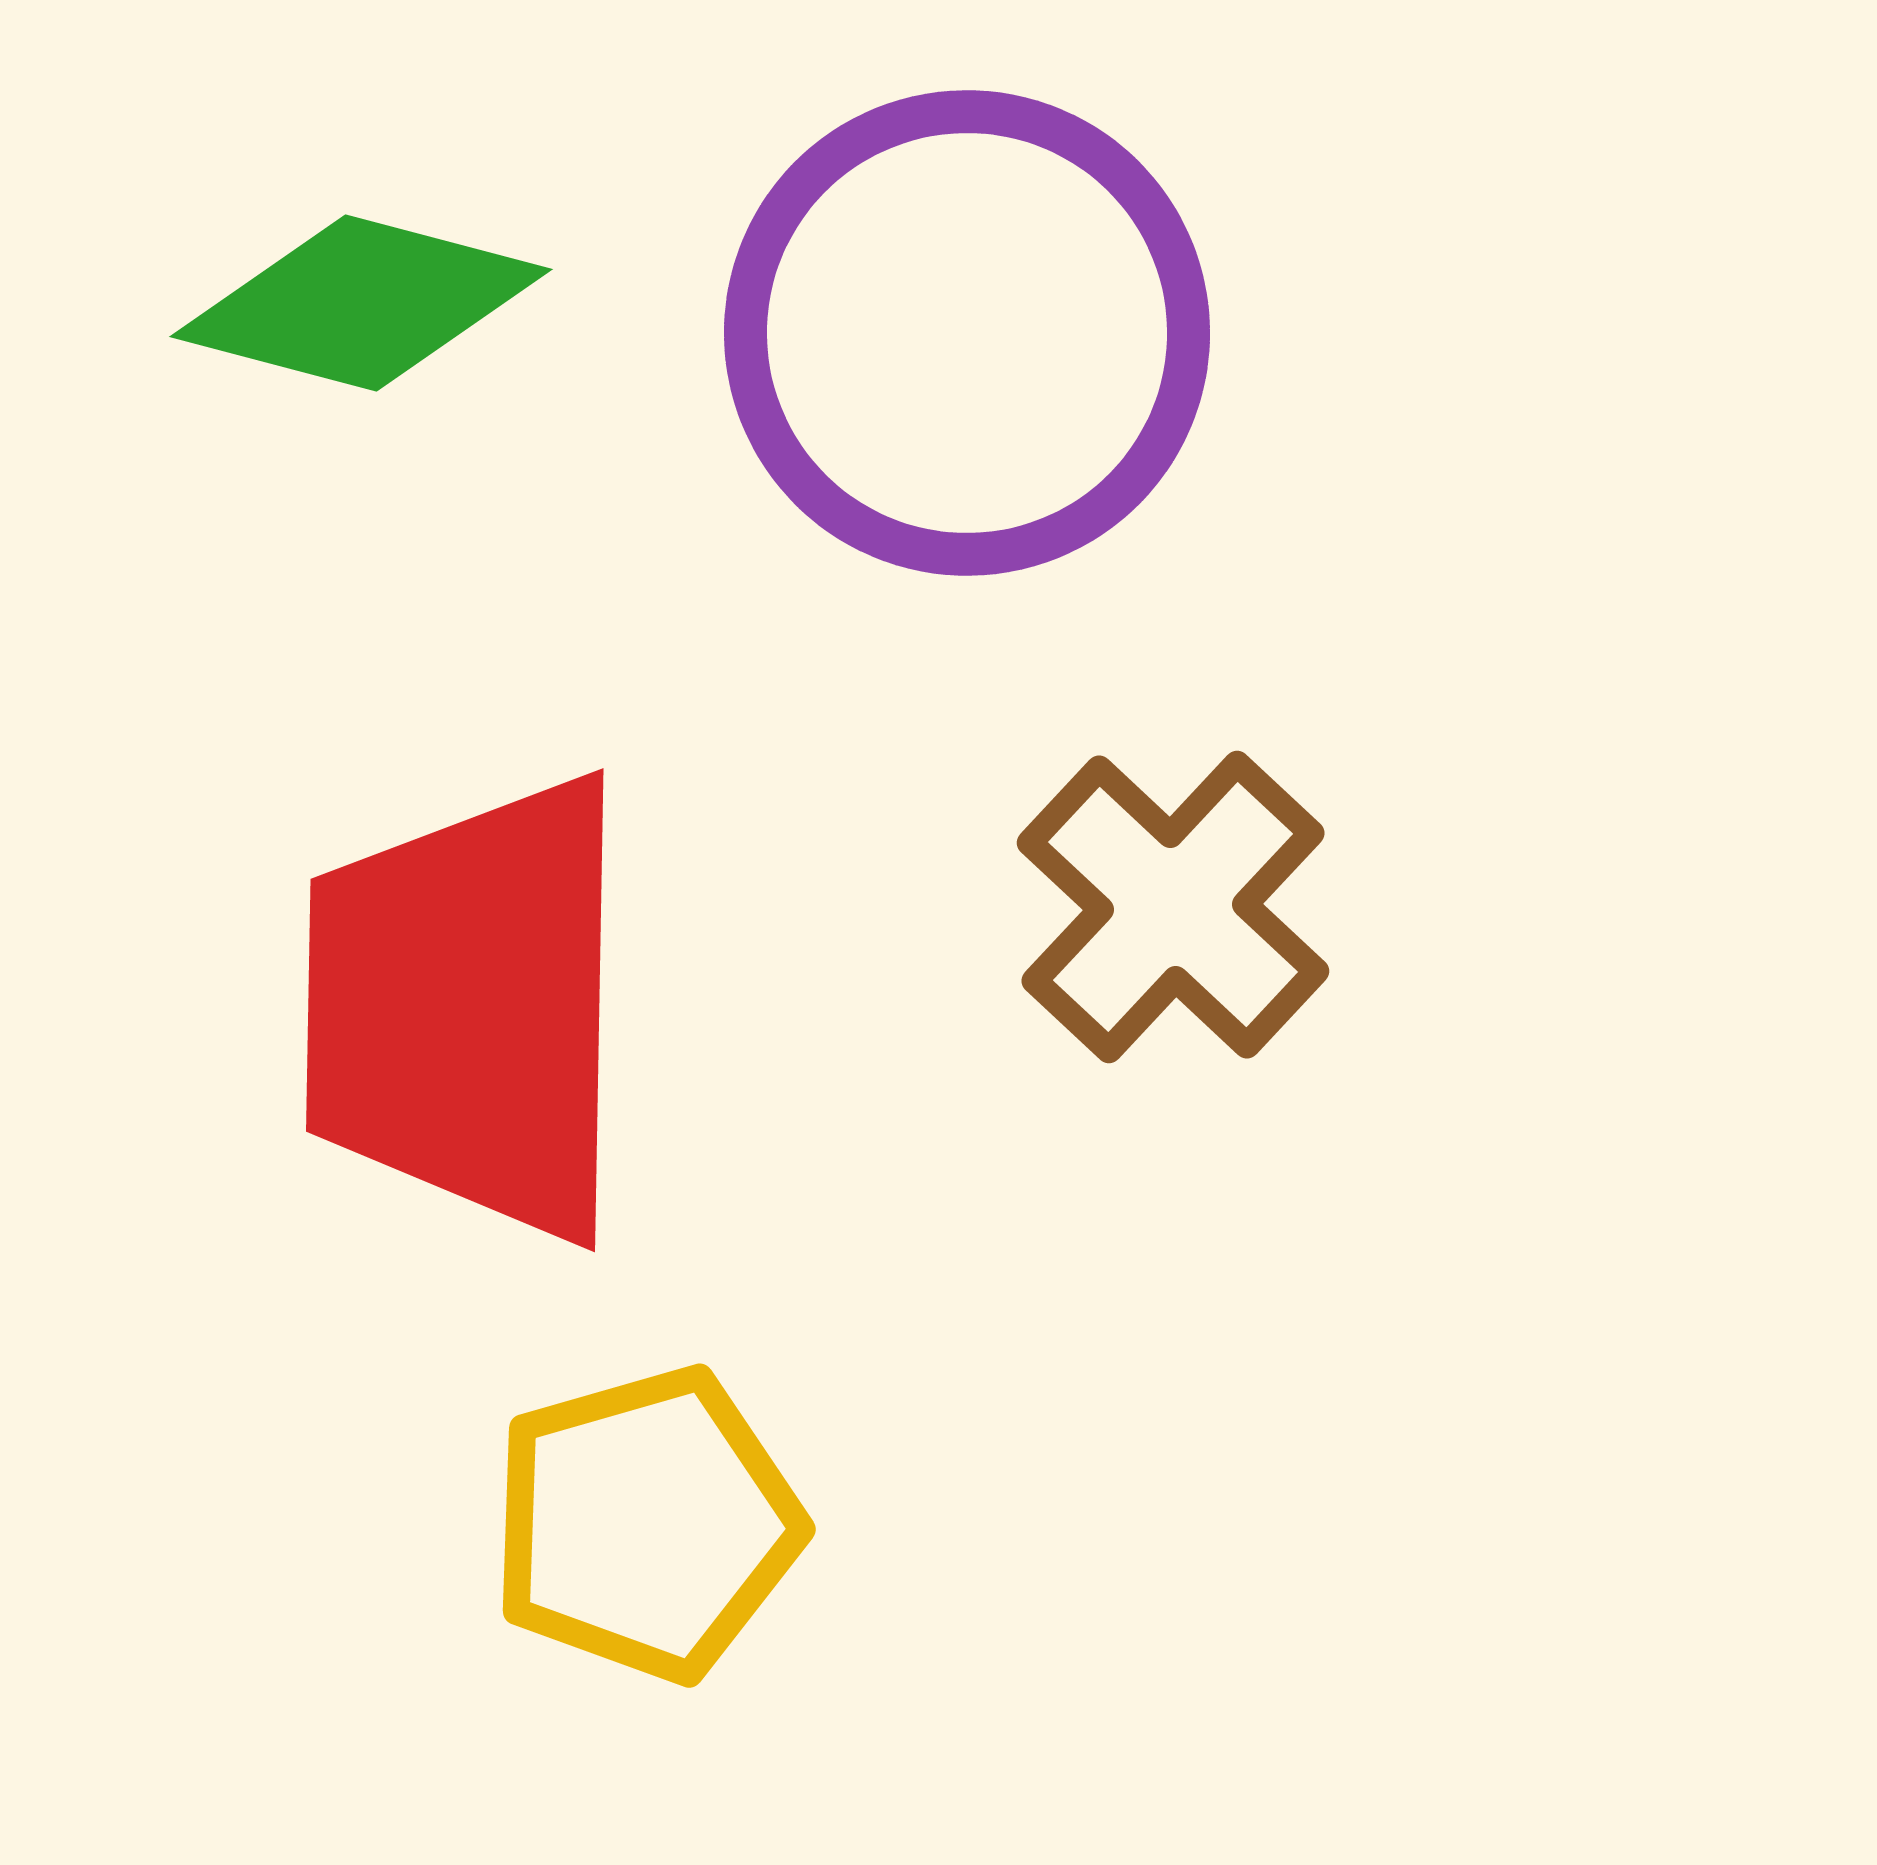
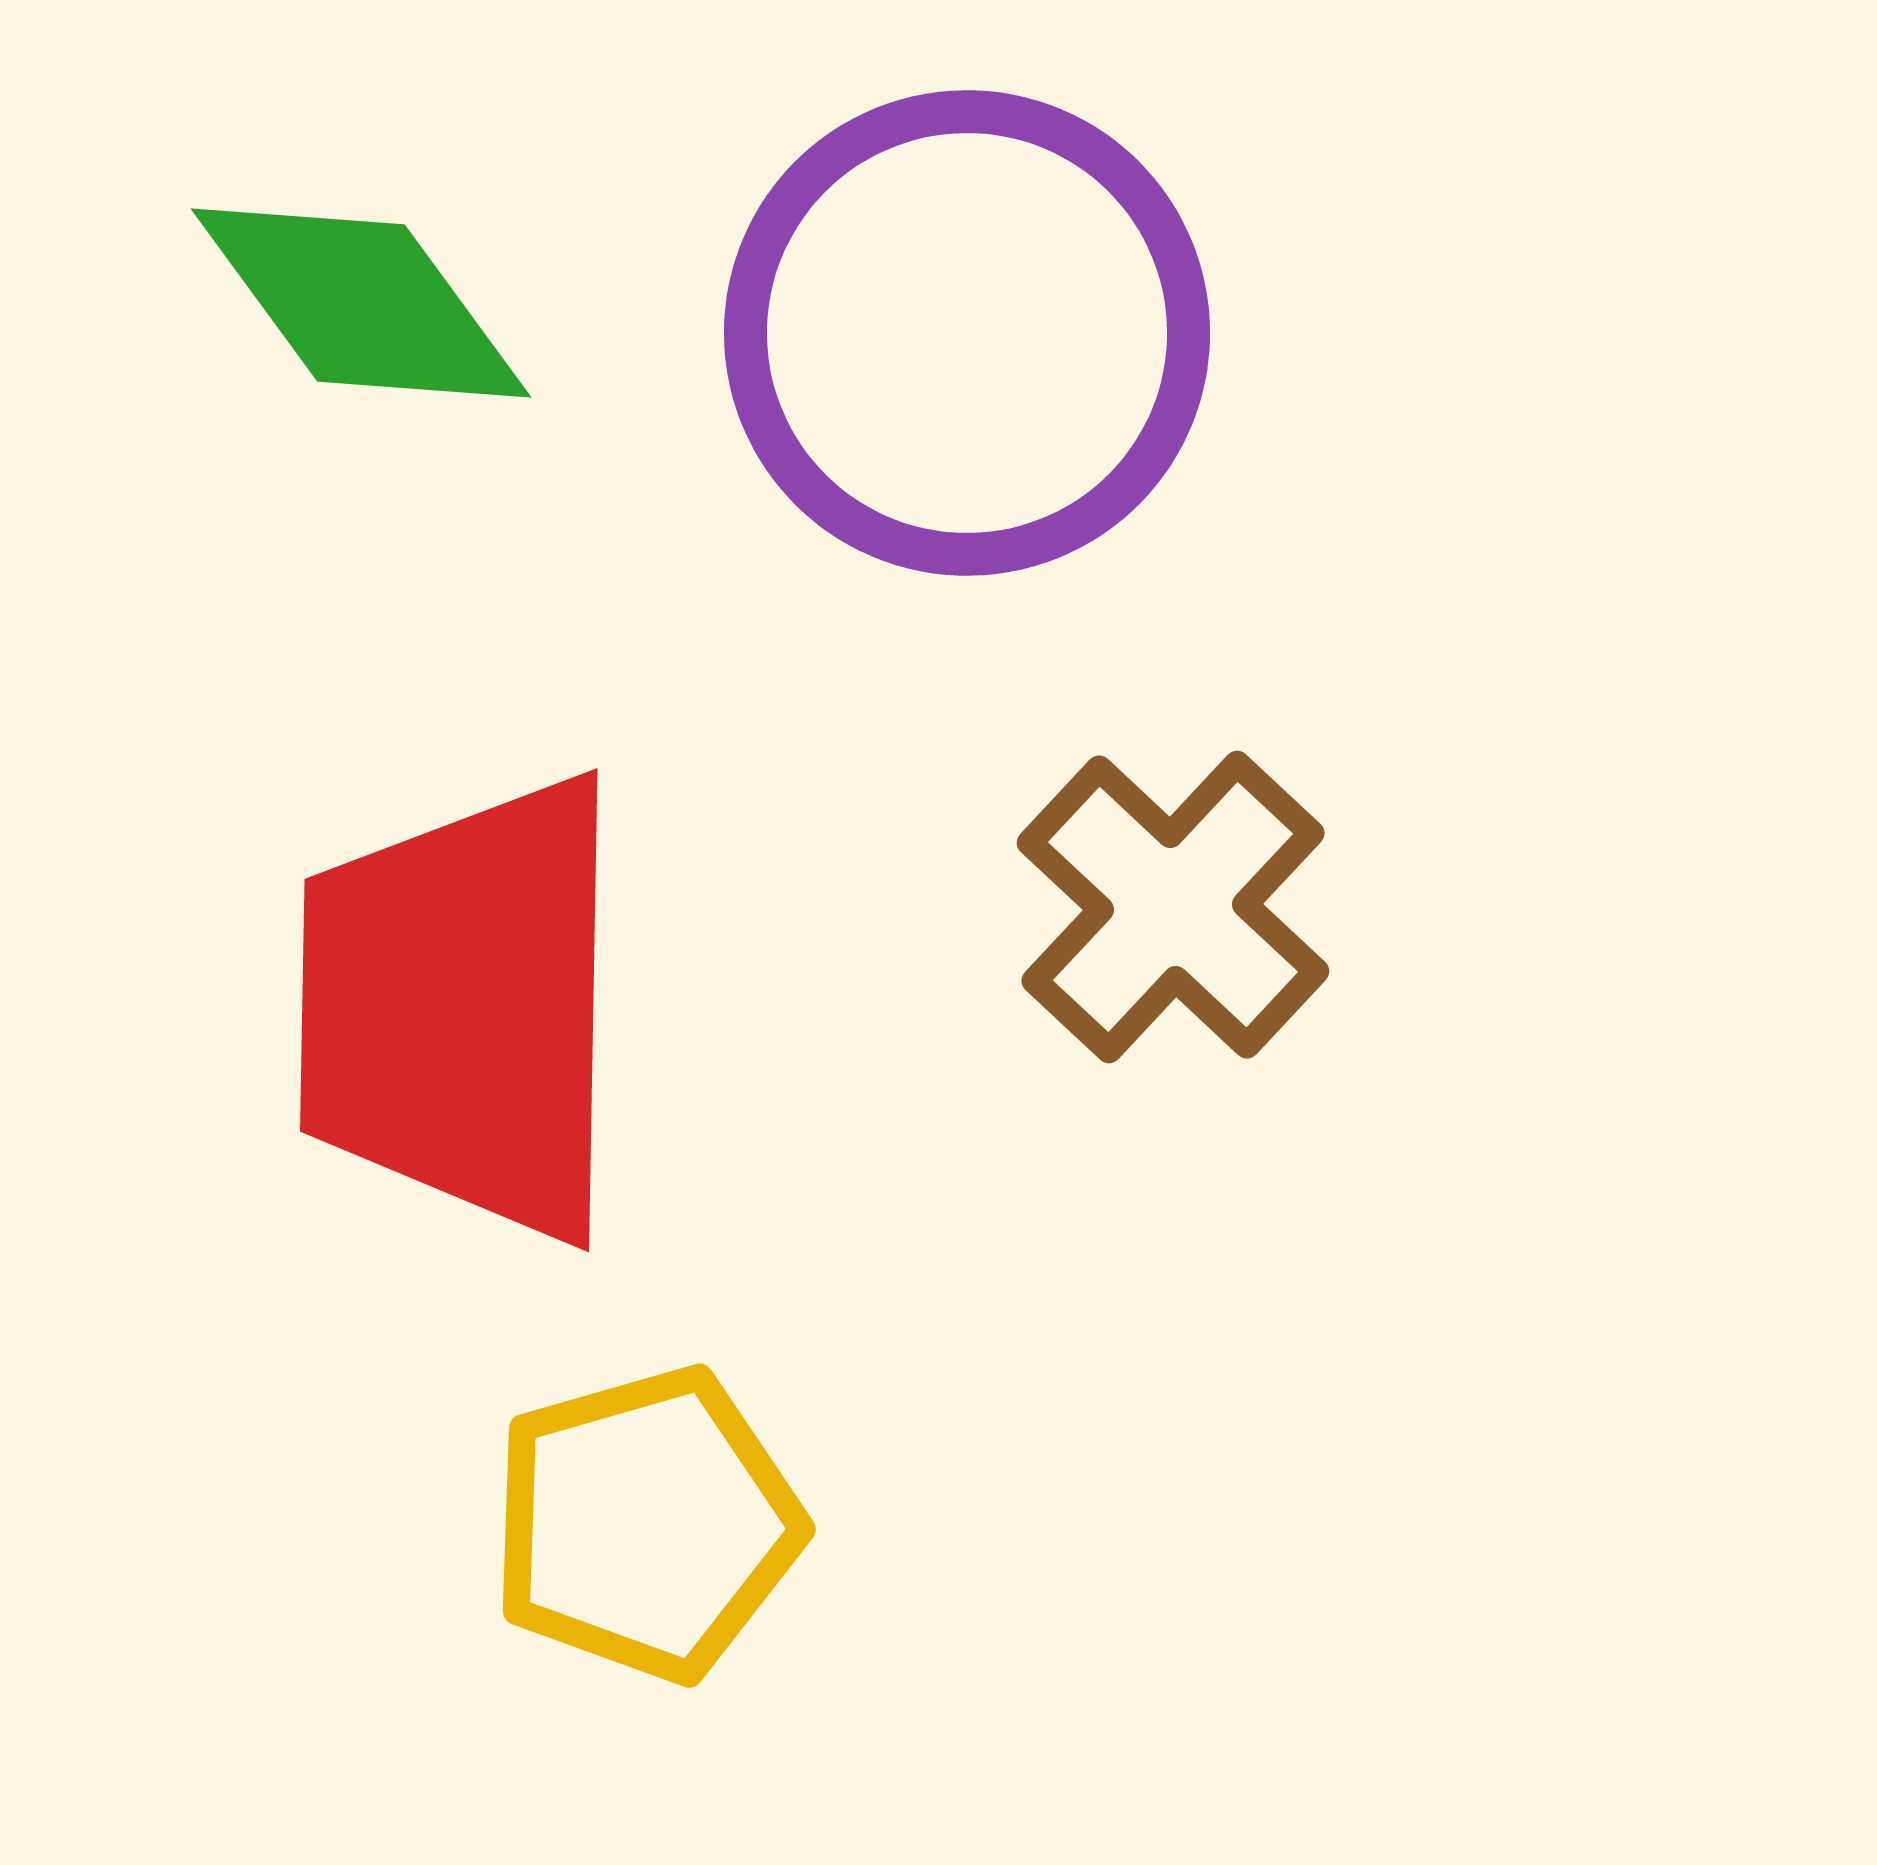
green diamond: rotated 39 degrees clockwise
red trapezoid: moved 6 px left
